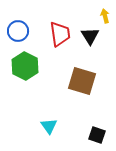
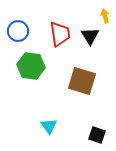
green hexagon: moved 6 px right; rotated 20 degrees counterclockwise
